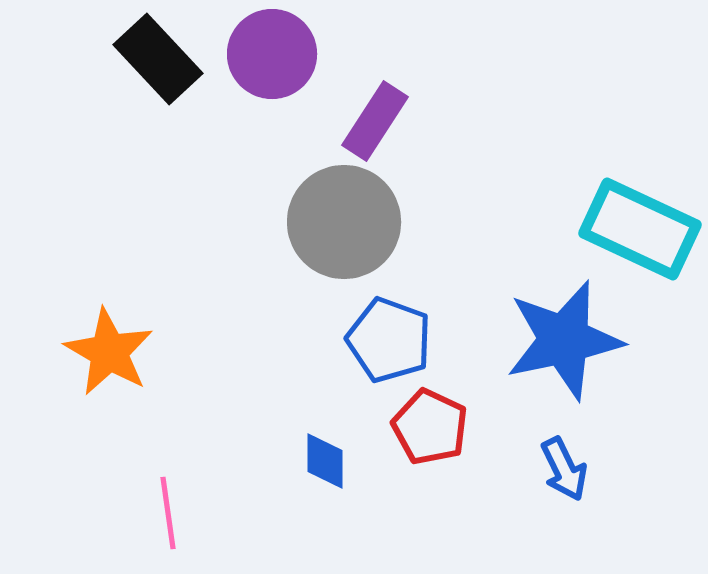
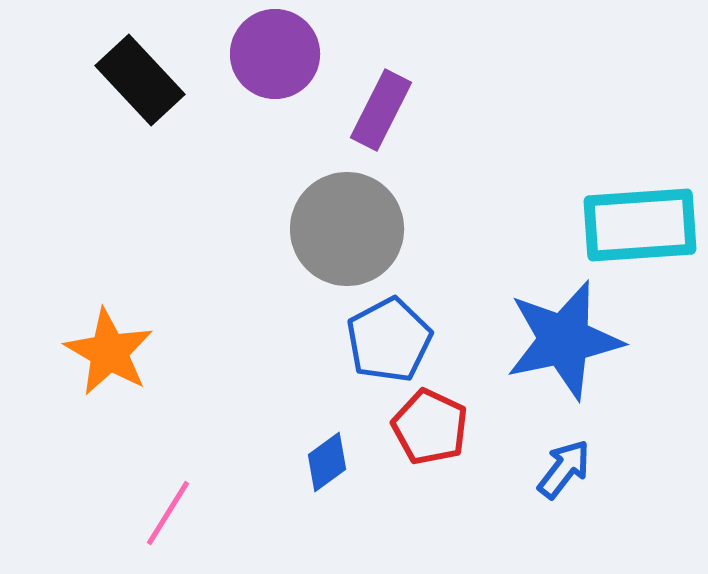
purple circle: moved 3 px right
black rectangle: moved 18 px left, 21 px down
purple rectangle: moved 6 px right, 11 px up; rotated 6 degrees counterclockwise
gray circle: moved 3 px right, 7 px down
cyan rectangle: moved 4 px up; rotated 29 degrees counterclockwise
blue pentagon: rotated 24 degrees clockwise
blue diamond: moved 2 px right, 1 px down; rotated 54 degrees clockwise
blue arrow: rotated 116 degrees counterclockwise
pink line: rotated 40 degrees clockwise
